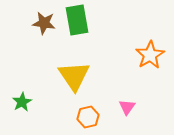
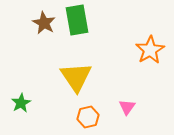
brown star: rotated 20 degrees clockwise
orange star: moved 5 px up
yellow triangle: moved 2 px right, 1 px down
green star: moved 1 px left, 1 px down
